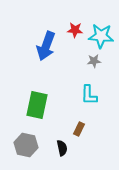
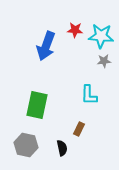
gray star: moved 10 px right
